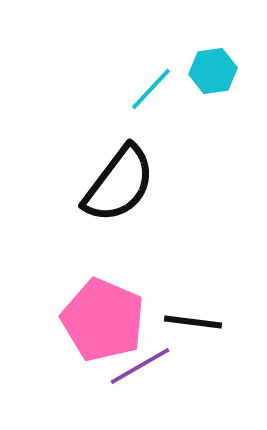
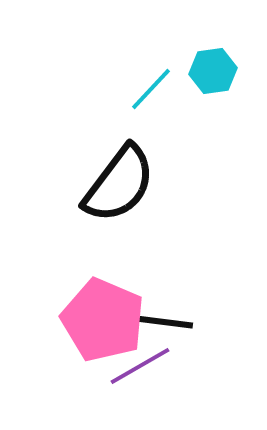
black line: moved 29 px left
